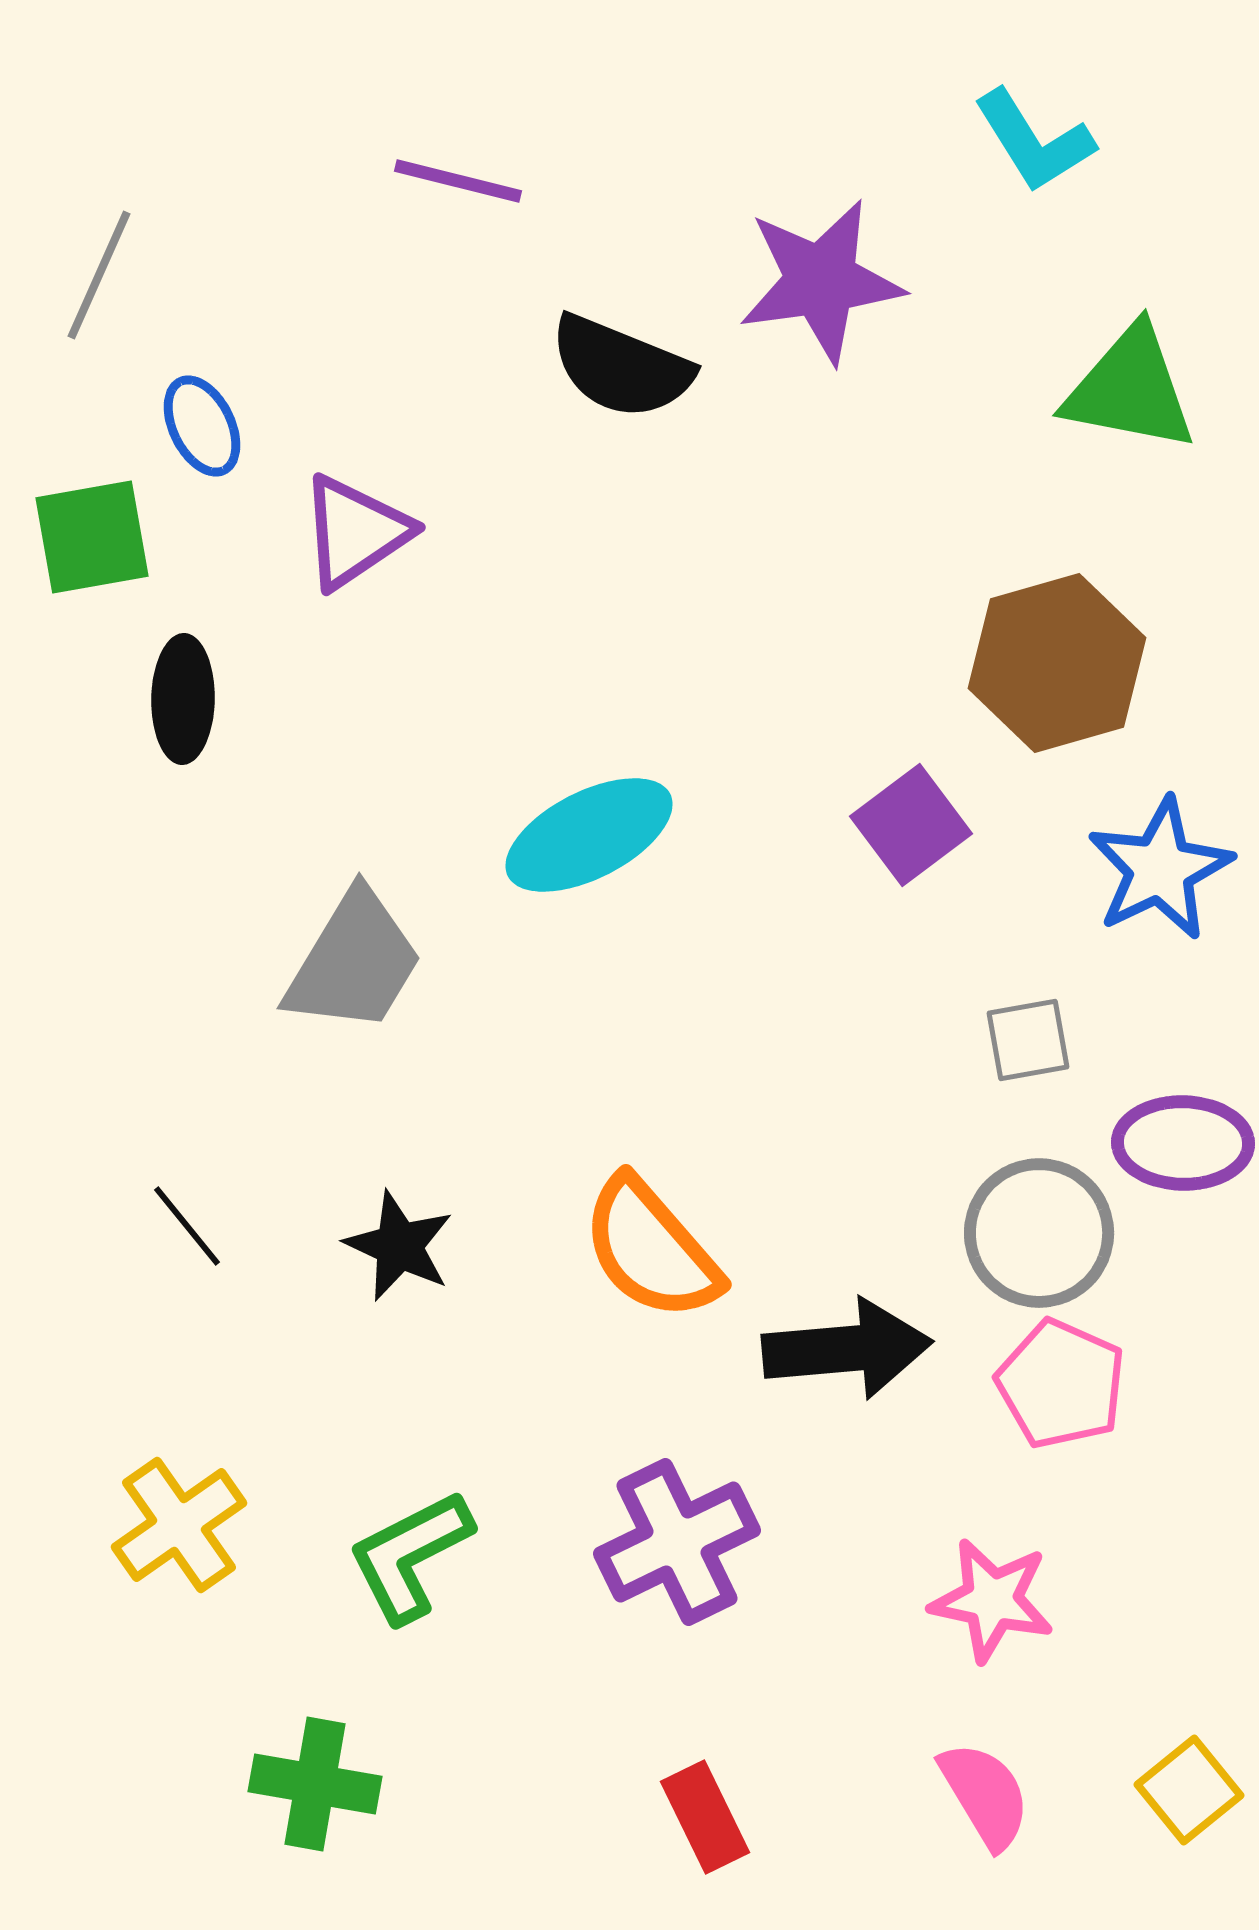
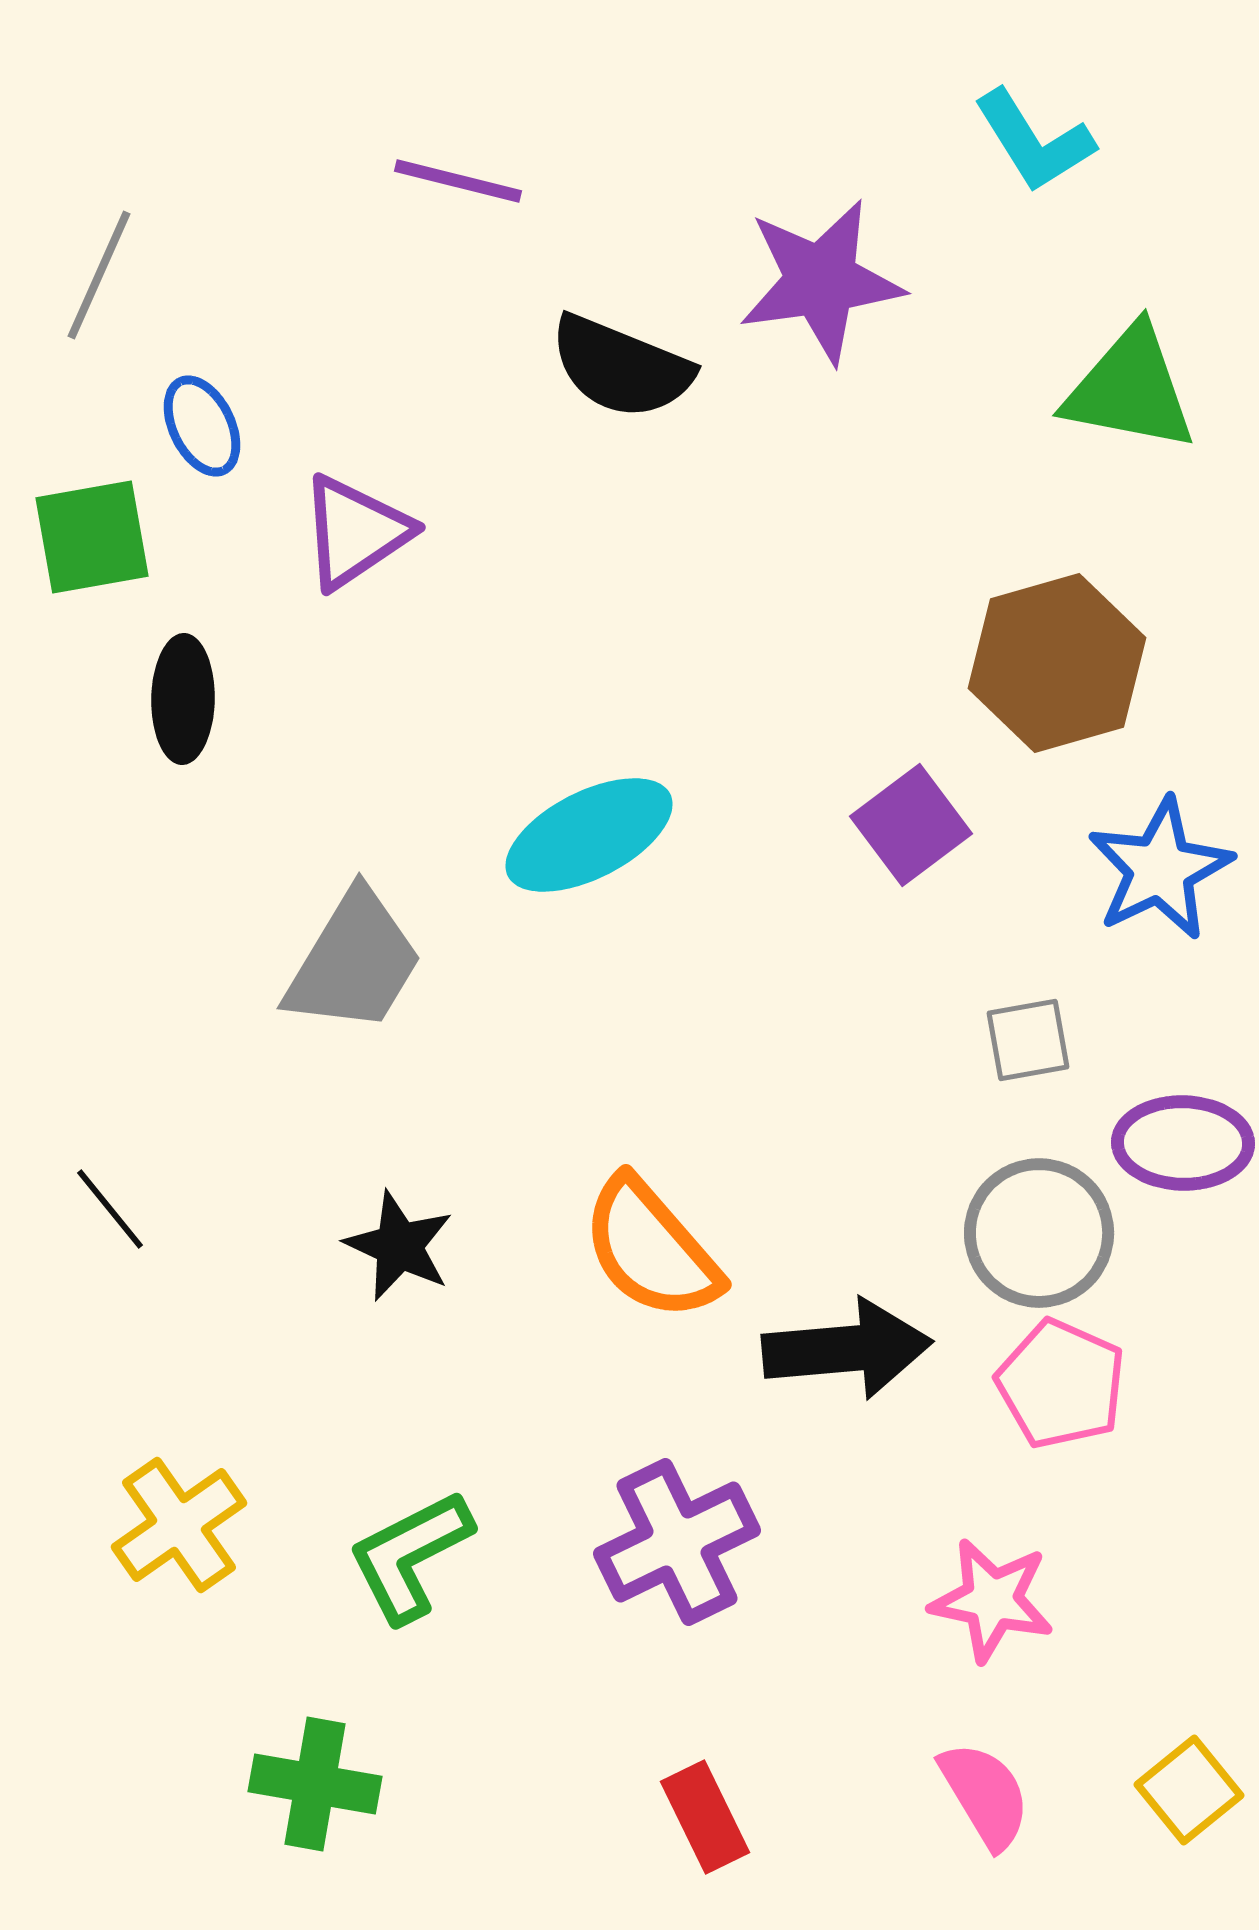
black line: moved 77 px left, 17 px up
